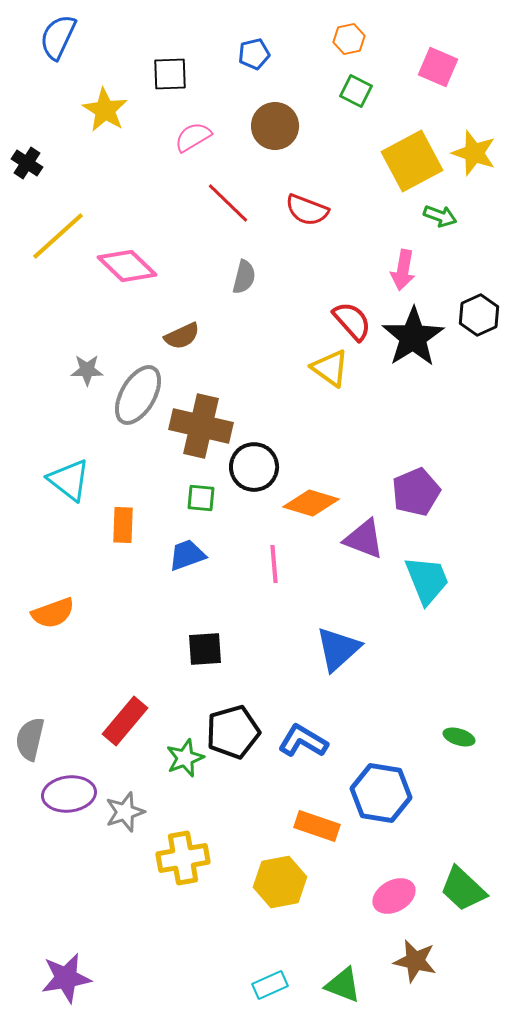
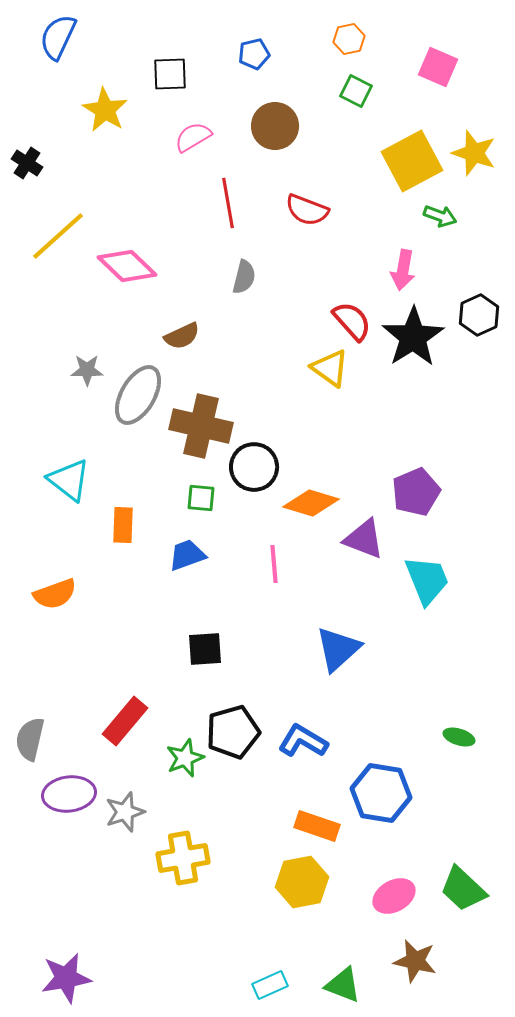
red line at (228, 203): rotated 36 degrees clockwise
orange semicircle at (53, 613): moved 2 px right, 19 px up
yellow hexagon at (280, 882): moved 22 px right
